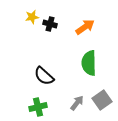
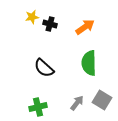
black semicircle: moved 8 px up
gray square: rotated 24 degrees counterclockwise
